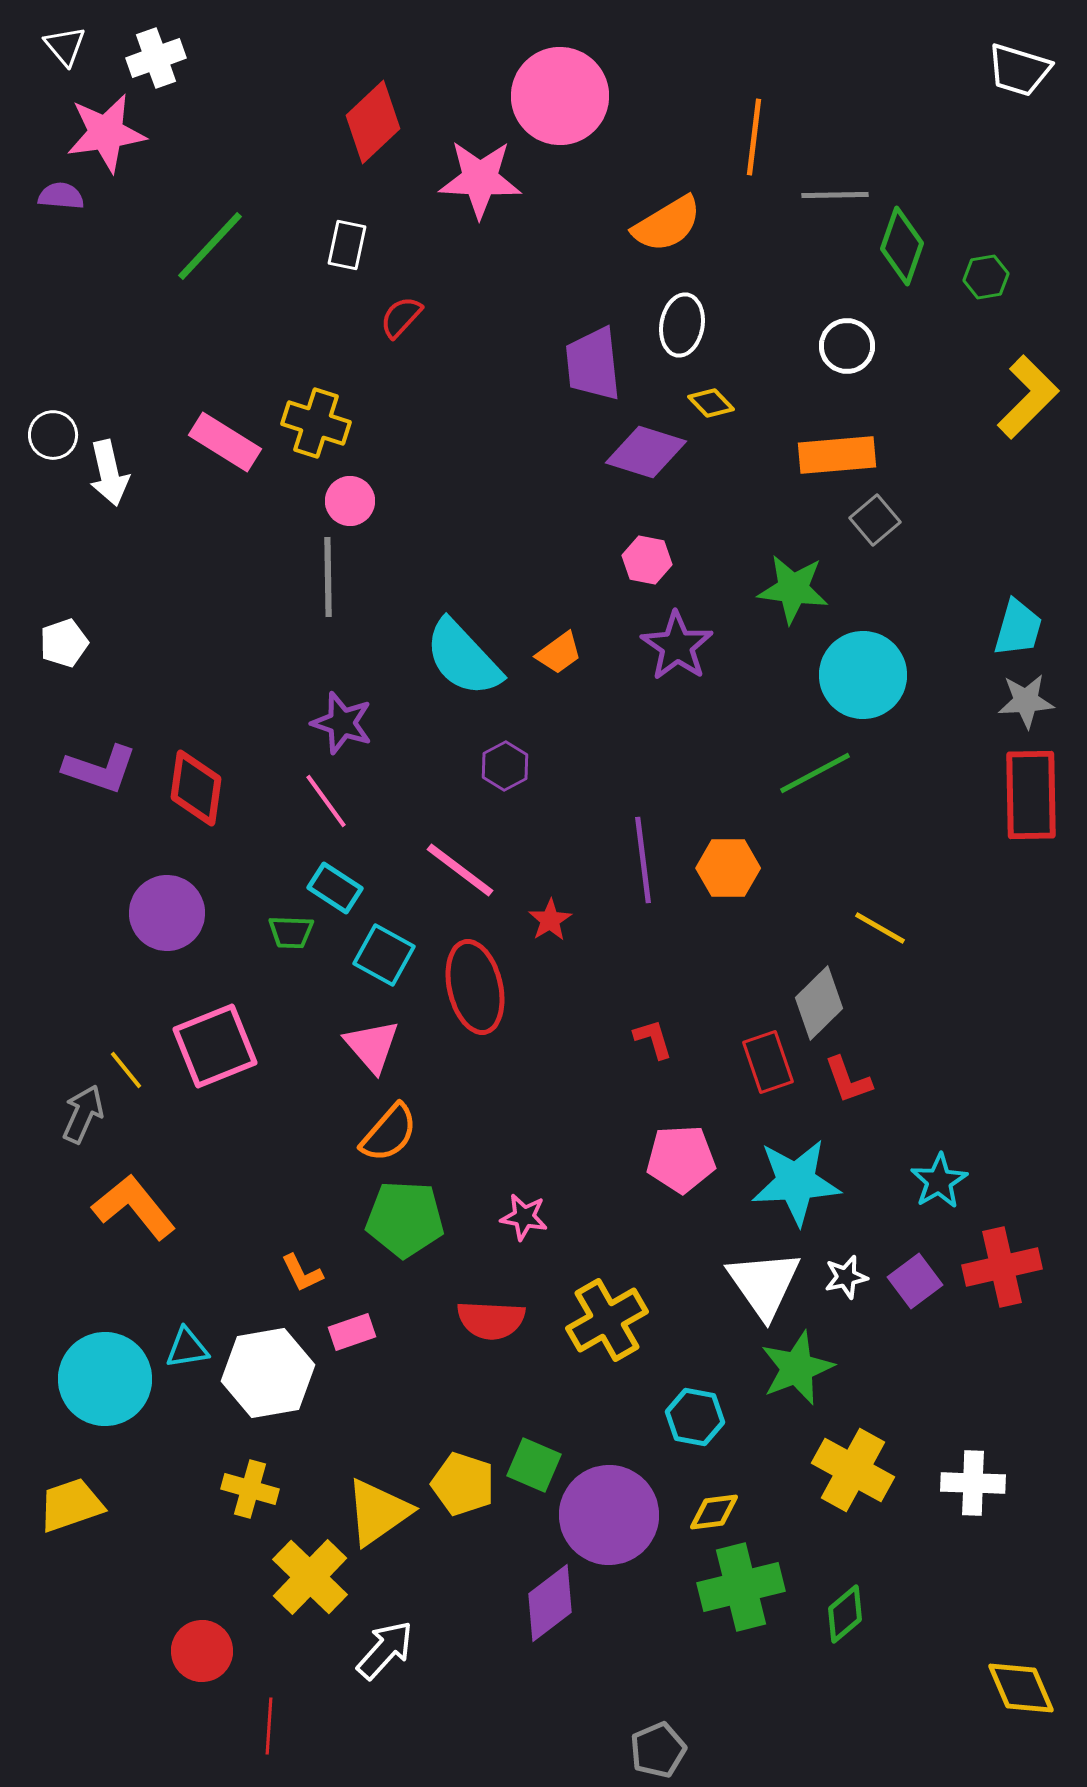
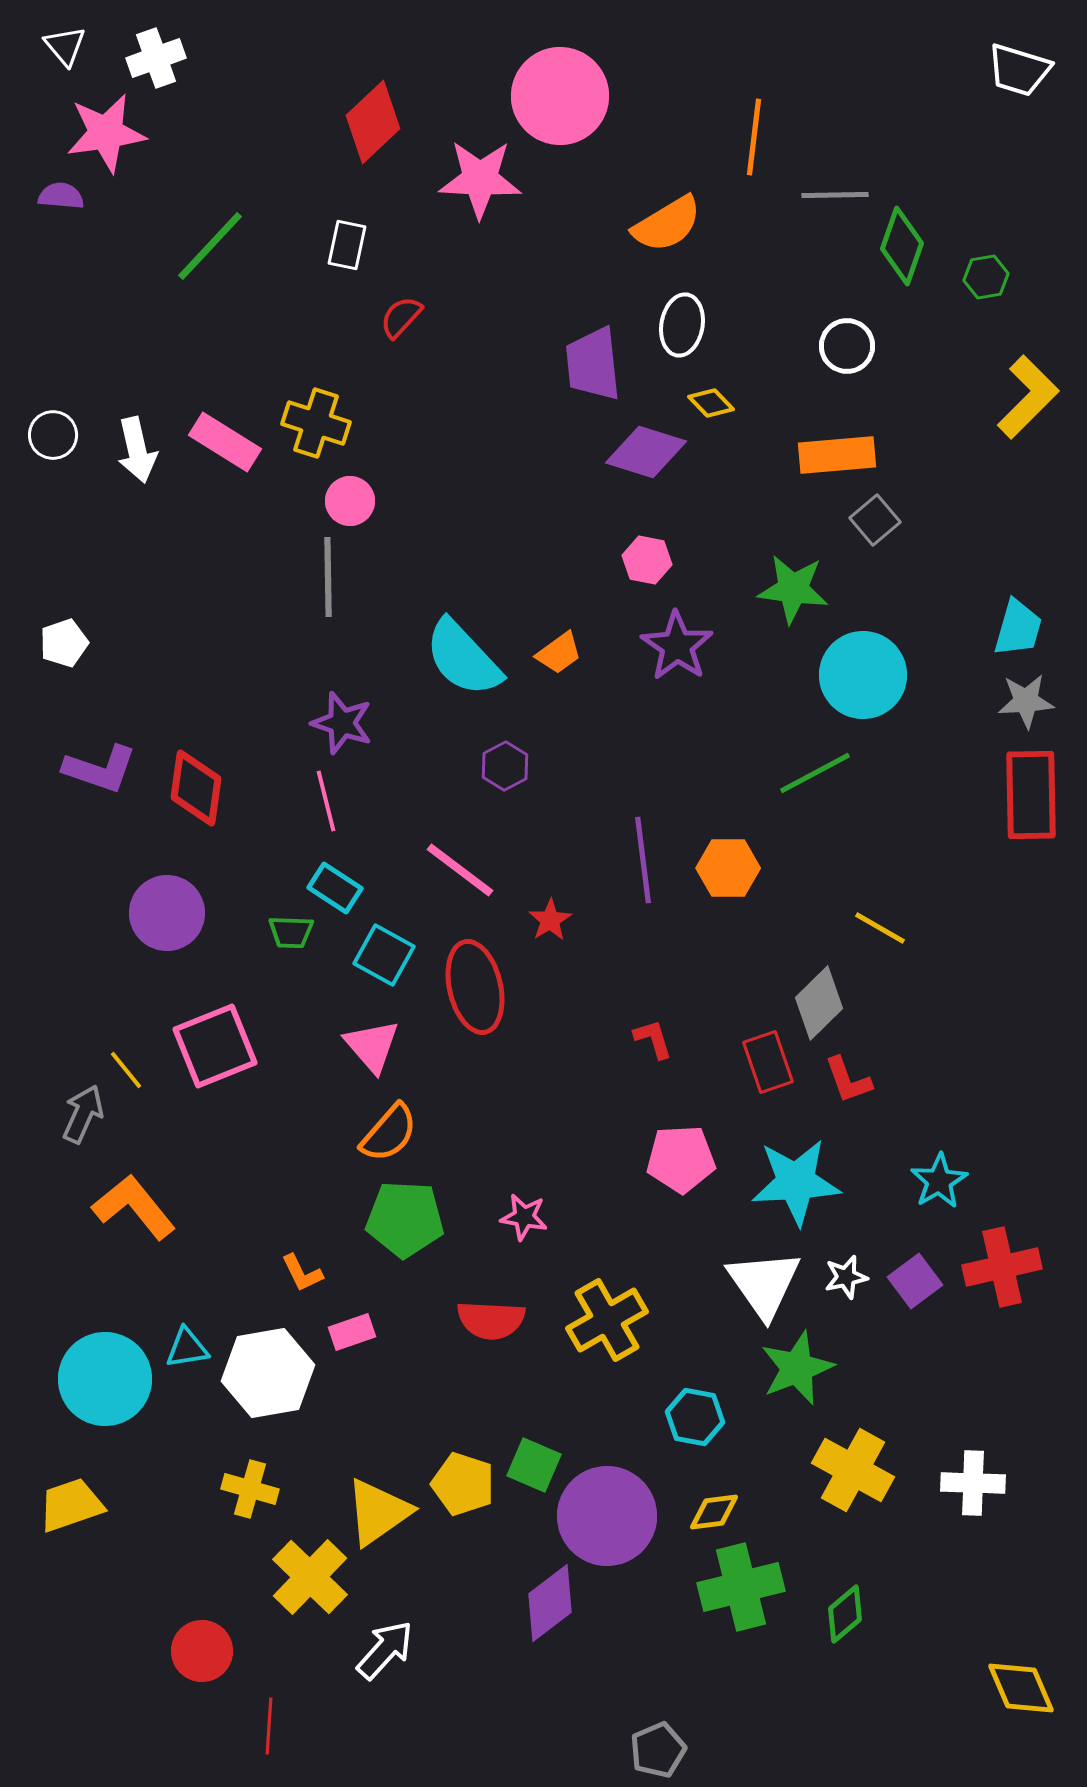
white arrow at (109, 473): moved 28 px right, 23 px up
pink line at (326, 801): rotated 22 degrees clockwise
purple circle at (609, 1515): moved 2 px left, 1 px down
